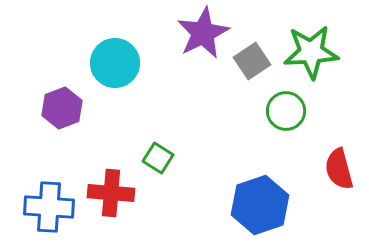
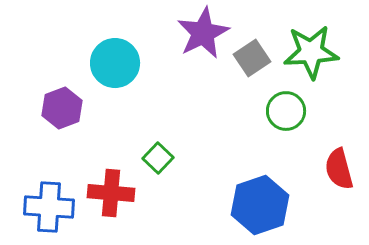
gray square: moved 3 px up
green square: rotated 12 degrees clockwise
